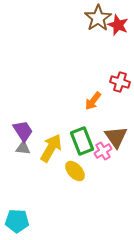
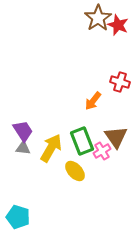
pink cross: moved 1 px left
cyan pentagon: moved 1 px right, 4 px up; rotated 15 degrees clockwise
